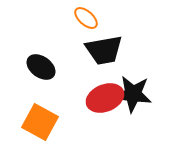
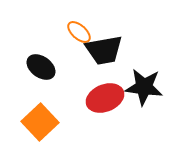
orange ellipse: moved 7 px left, 14 px down
black star: moved 11 px right, 7 px up
orange square: rotated 18 degrees clockwise
